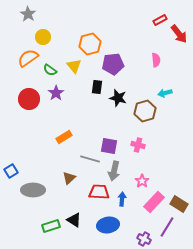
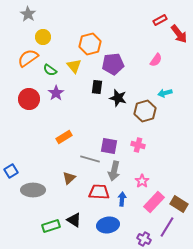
pink semicircle: rotated 40 degrees clockwise
